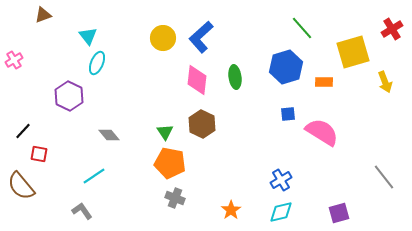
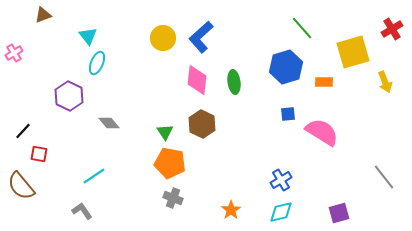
pink cross: moved 7 px up
green ellipse: moved 1 px left, 5 px down
gray diamond: moved 12 px up
gray cross: moved 2 px left
